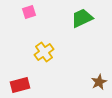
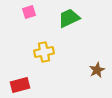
green trapezoid: moved 13 px left
yellow cross: rotated 24 degrees clockwise
brown star: moved 2 px left, 12 px up
